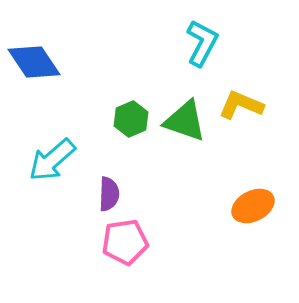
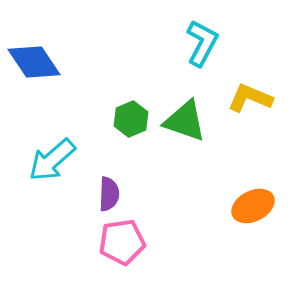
yellow L-shape: moved 9 px right, 7 px up
pink pentagon: moved 3 px left
